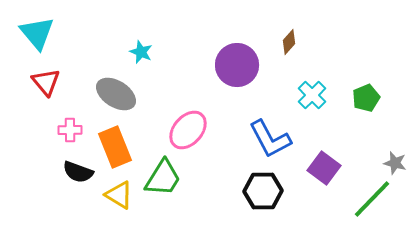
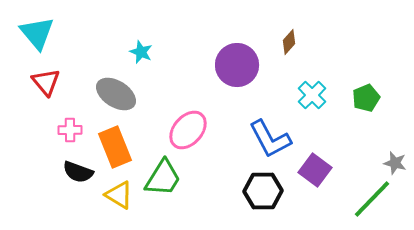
purple square: moved 9 px left, 2 px down
